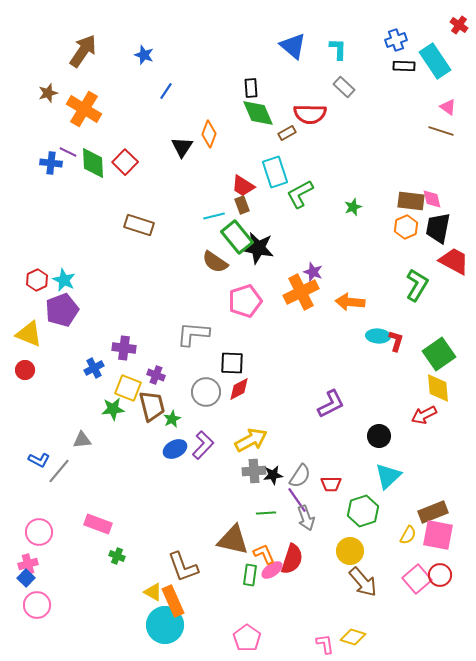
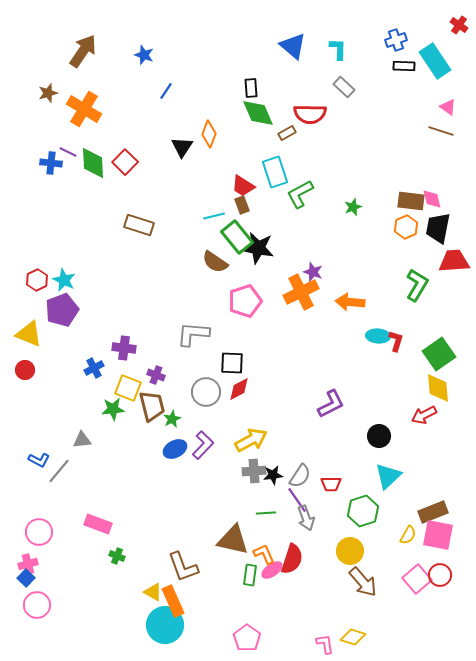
red trapezoid at (454, 261): rotated 32 degrees counterclockwise
